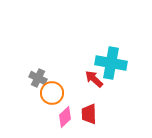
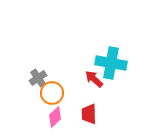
gray cross: rotated 30 degrees clockwise
pink diamond: moved 10 px left
